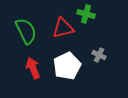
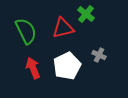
green cross: rotated 24 degrees clockwise
